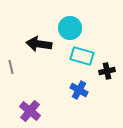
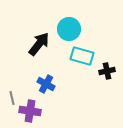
cyan circle: moved 1 px left, 1 px down
black arrow: rotated 120 degrees clockwise
gray line: moved 1 px right, 31 px down
blue cross: moved 33 px left, 6 px up
purple cross: rotated 30 degrees counterclockwise
